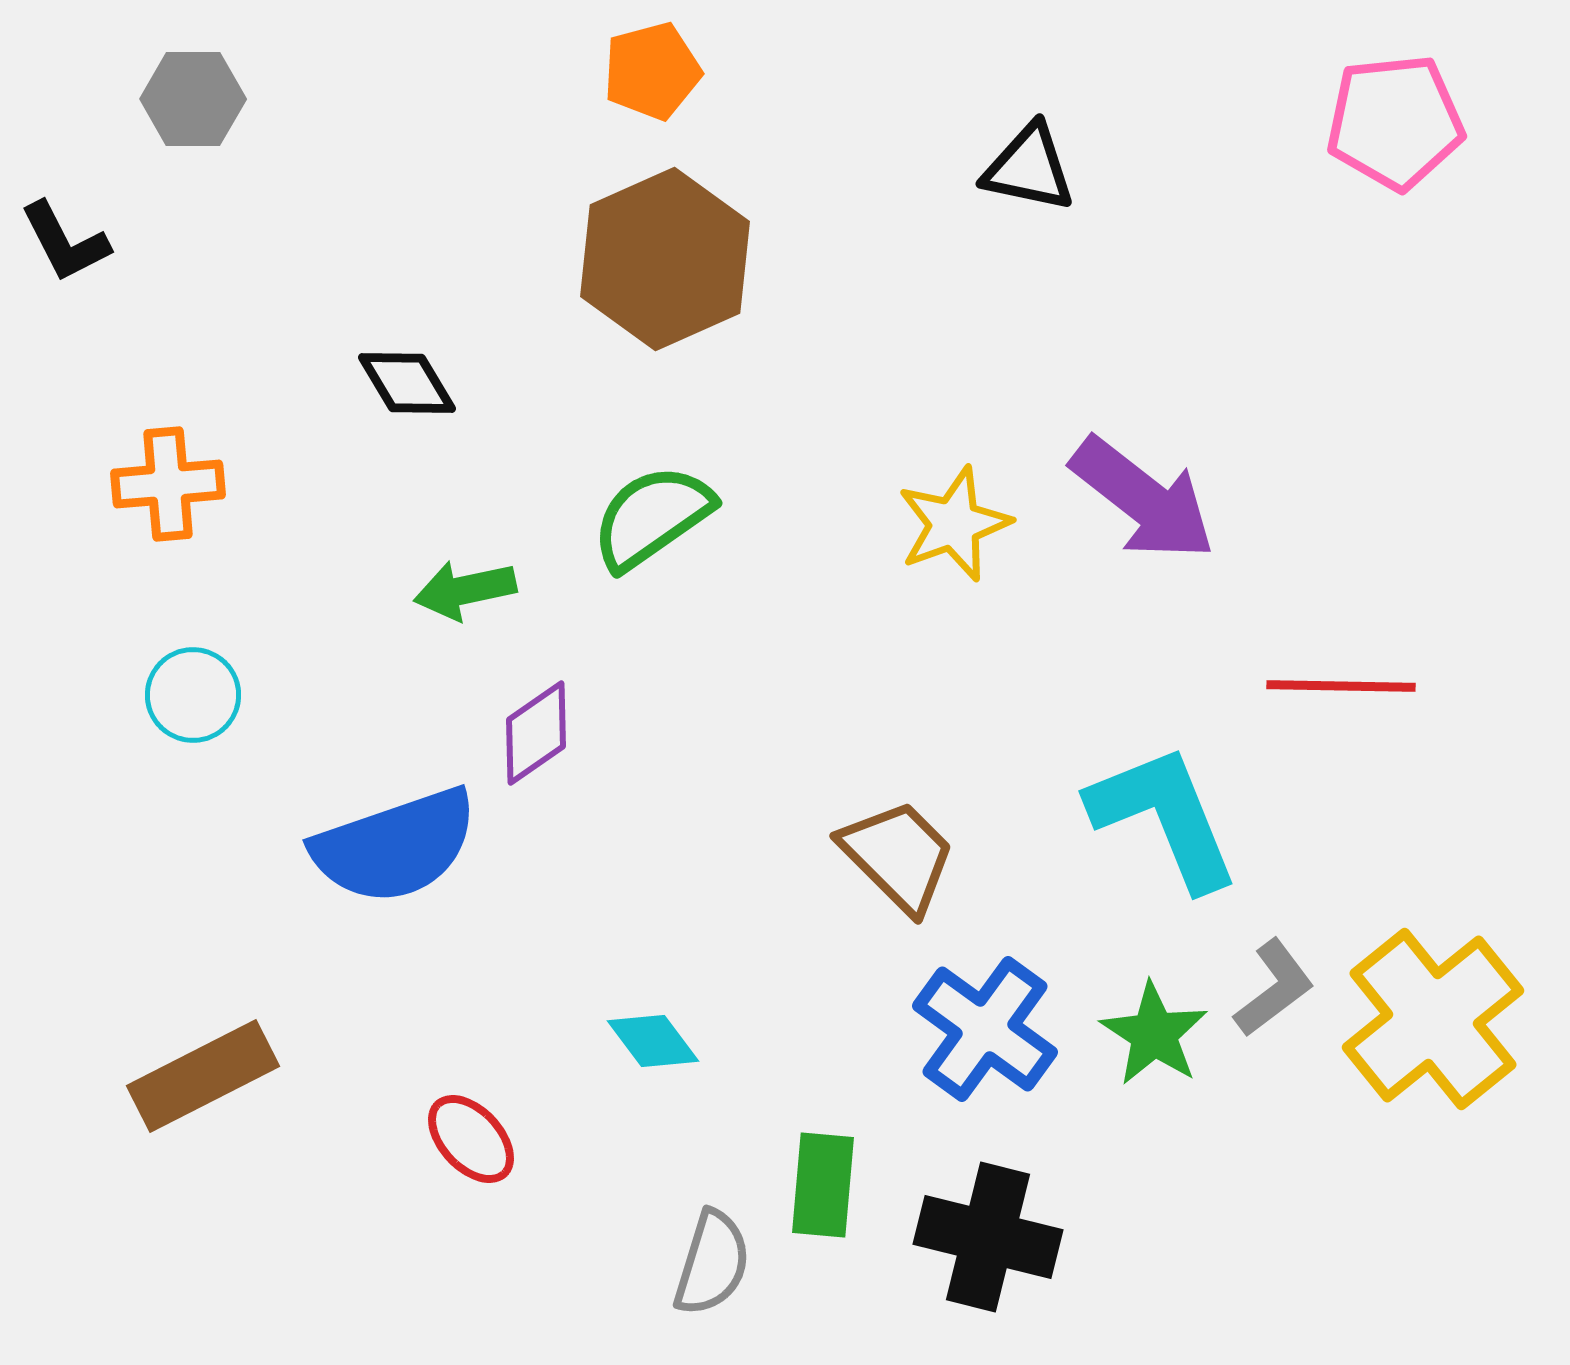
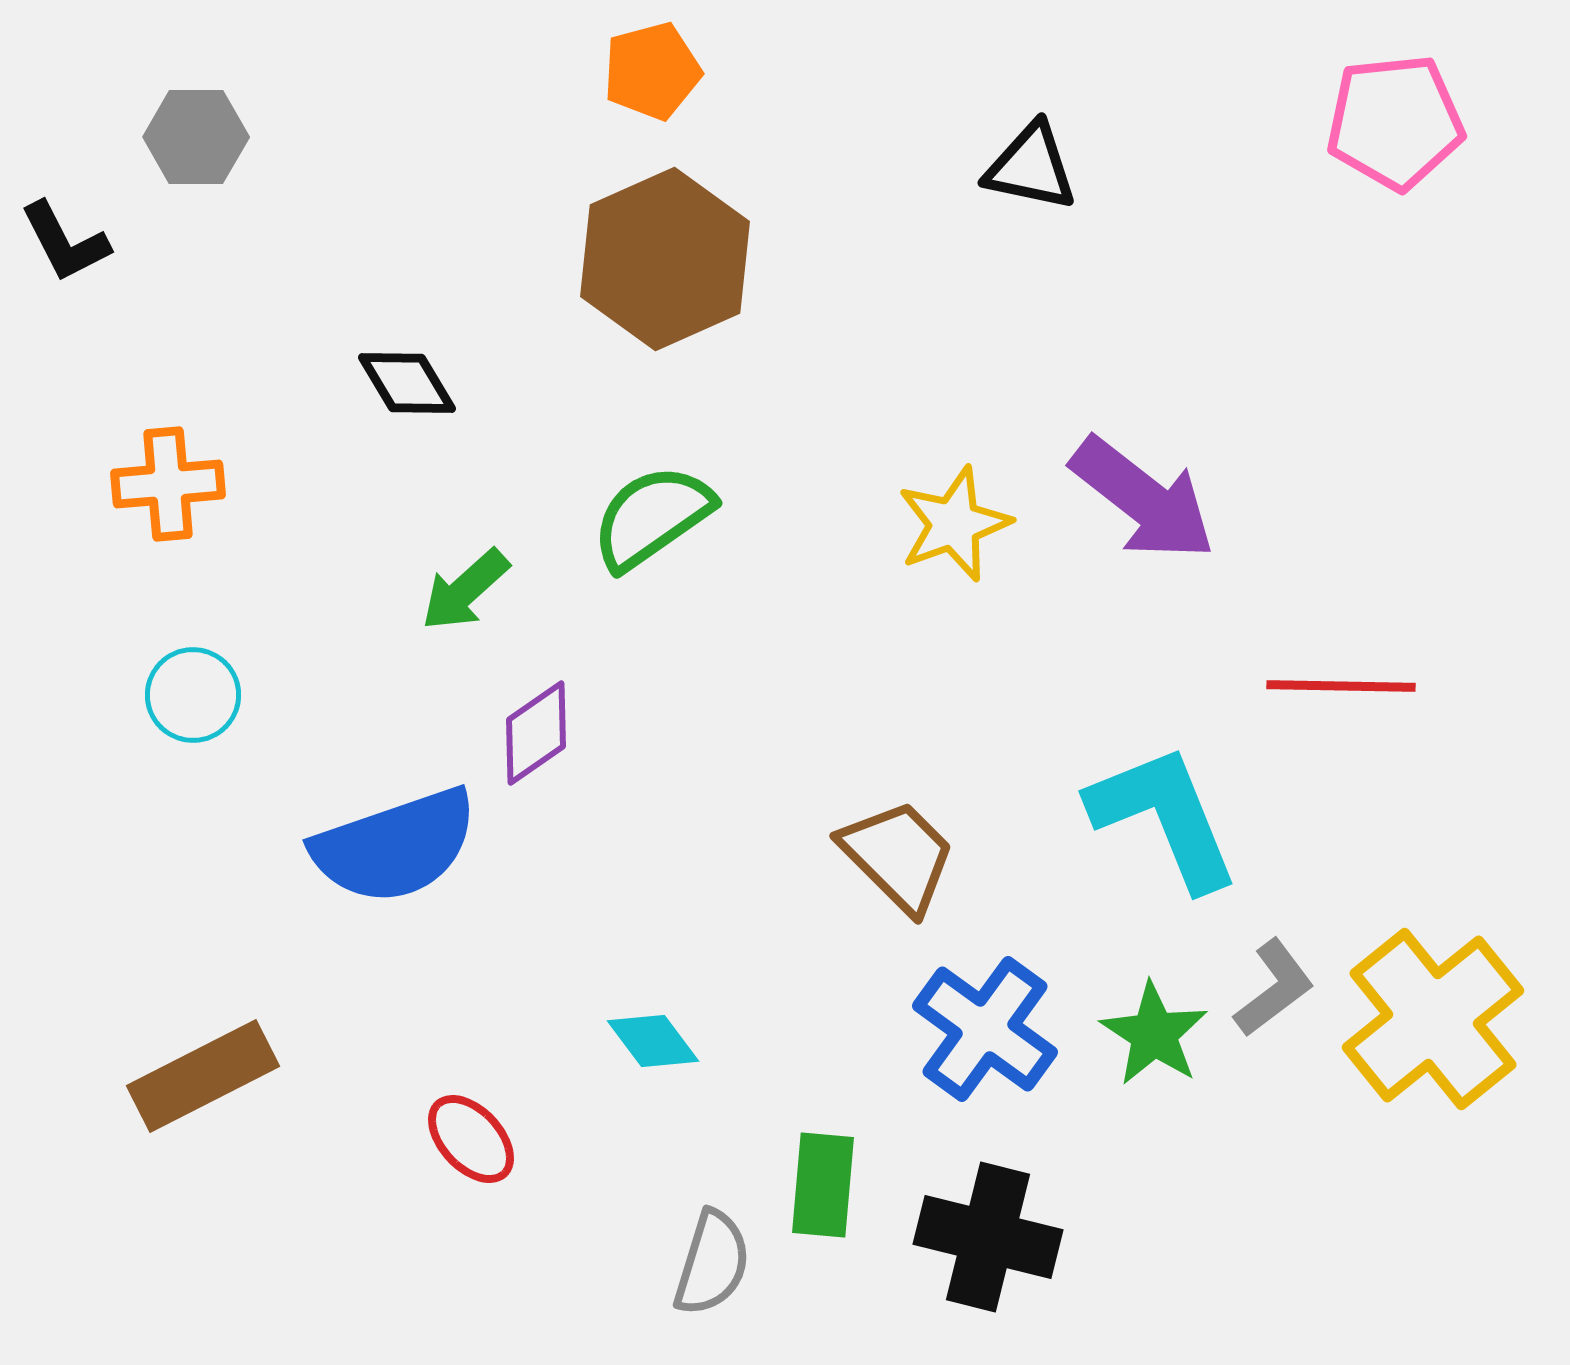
gray hexagon: moved 3 px right, 38 px down
black triangle: moved 2 px right, 1 px up
green arrow: rotated 30 degrees counterclockwise
